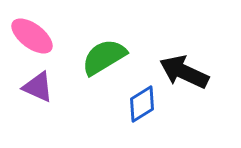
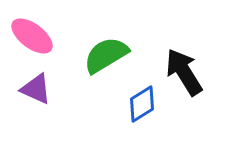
green semicircle: moved 2 px right, 2 px up
black arrow: rotated 33 degrees clockwise
purple triangle: moved 2 px left, 2 px down
